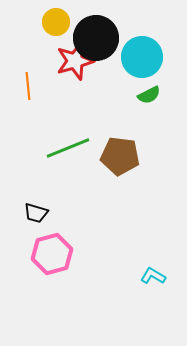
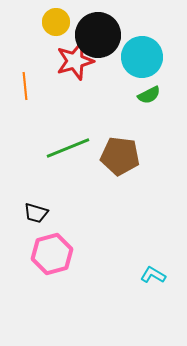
black circle: moved 2 px right, 3 px up
orange line: moved 3 px left
cyan L-shape: moved 1 px up
